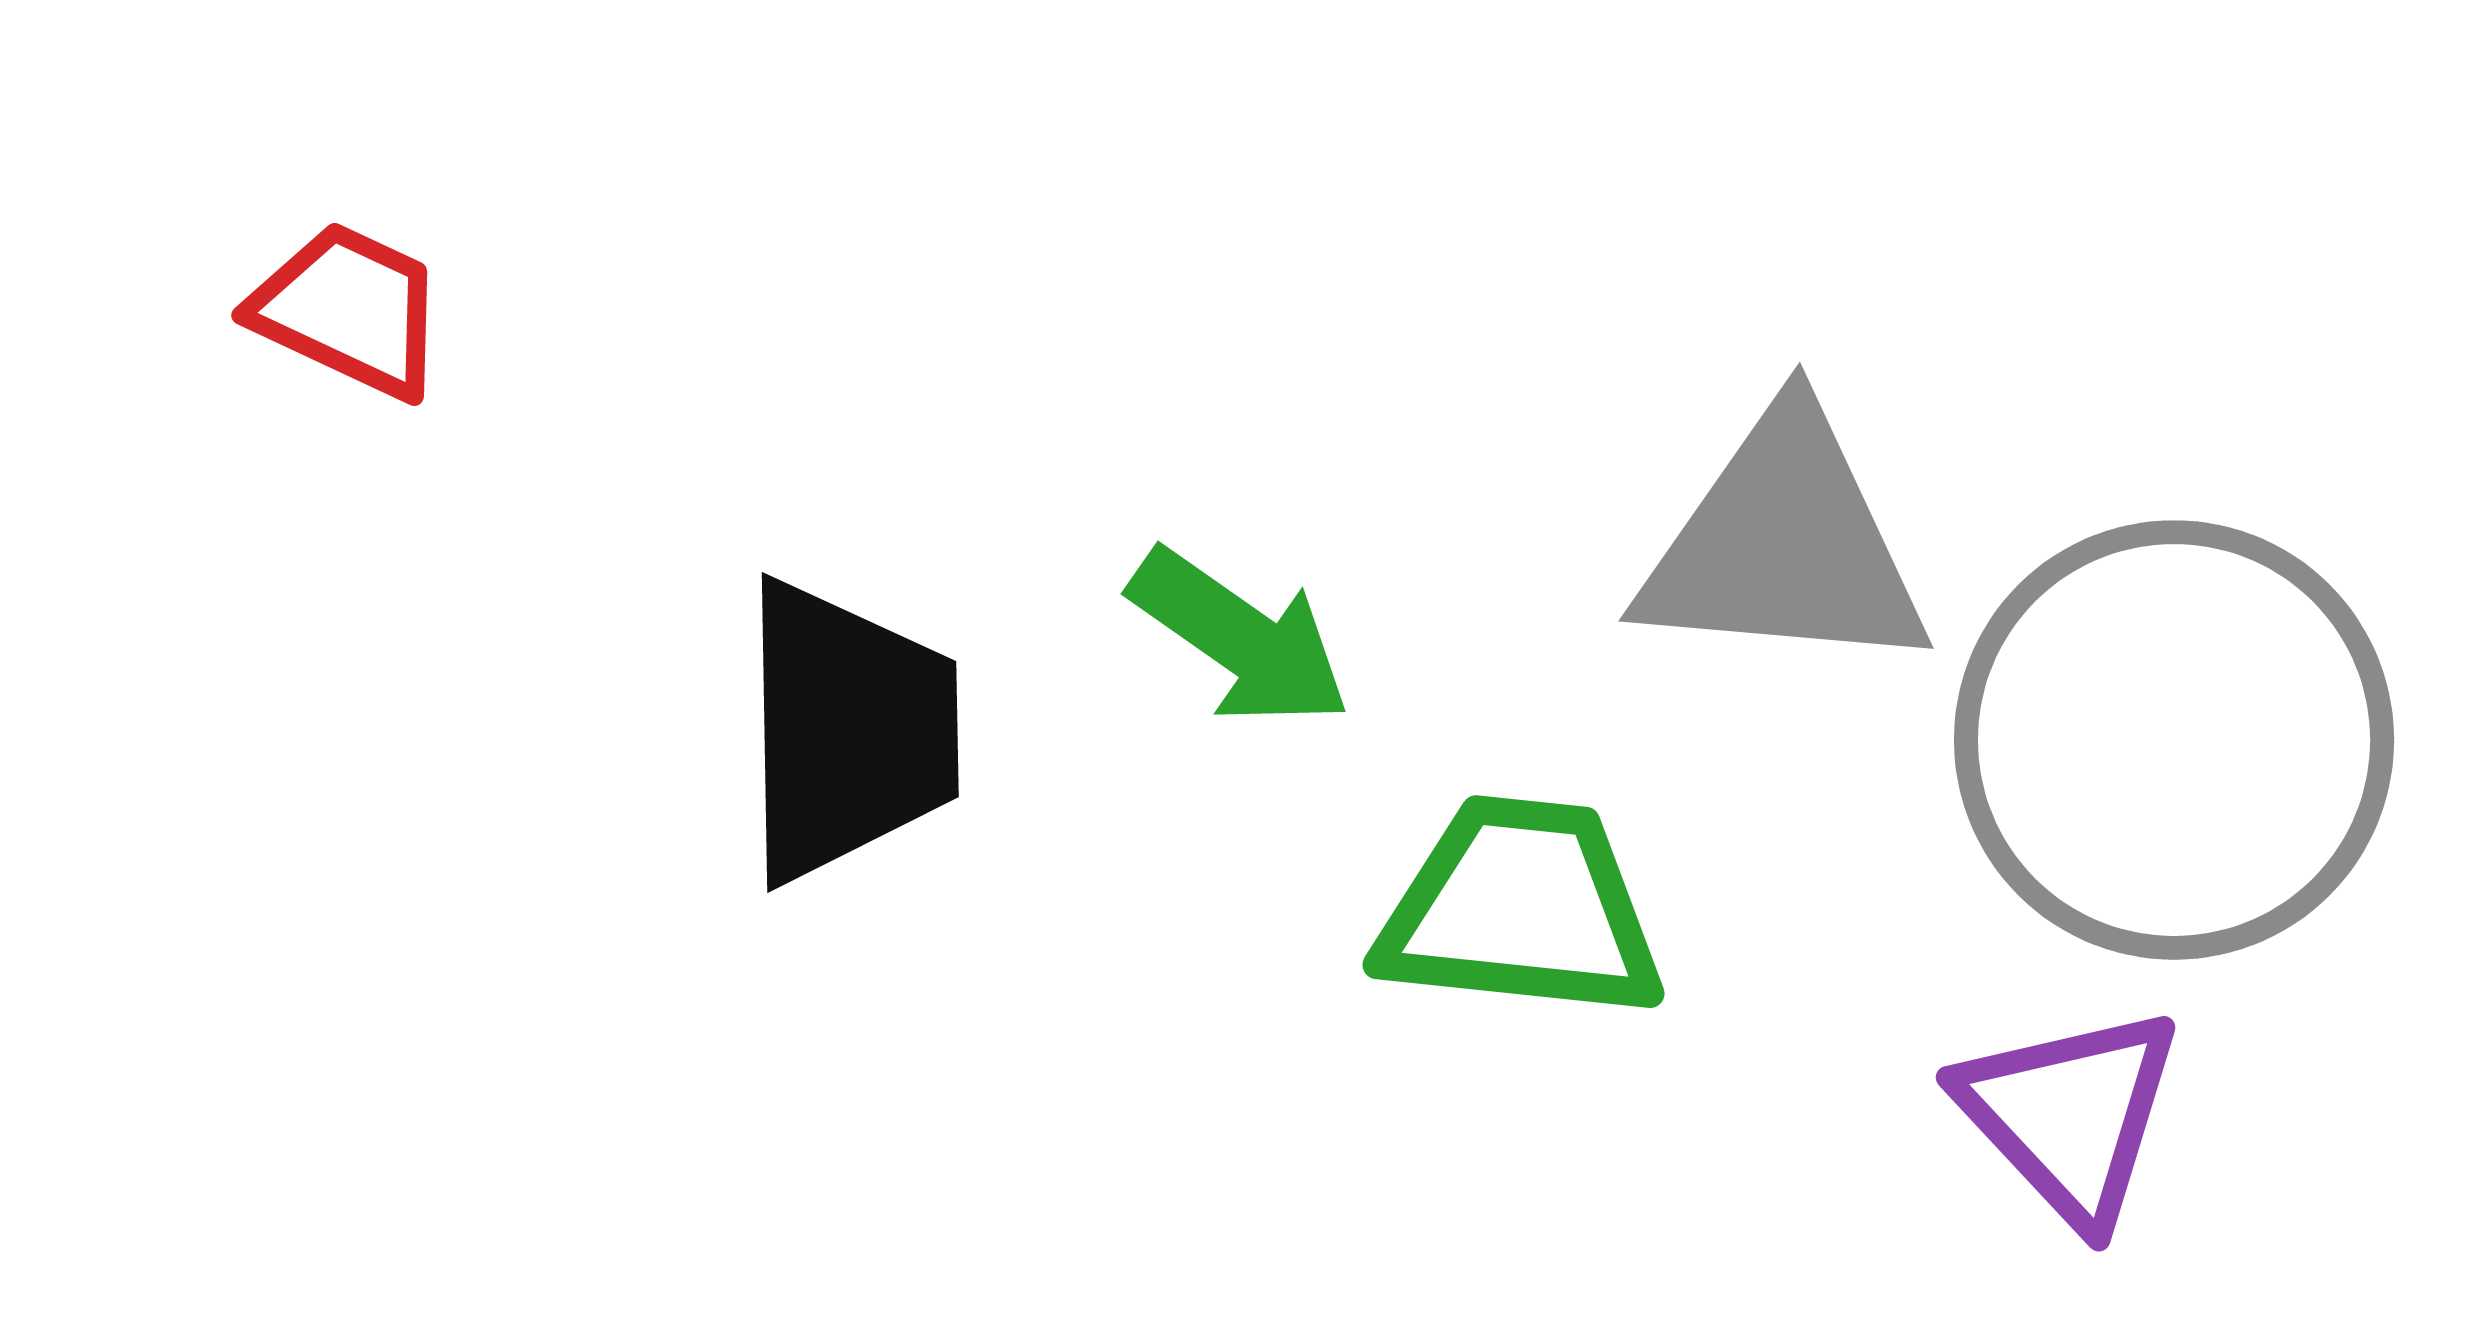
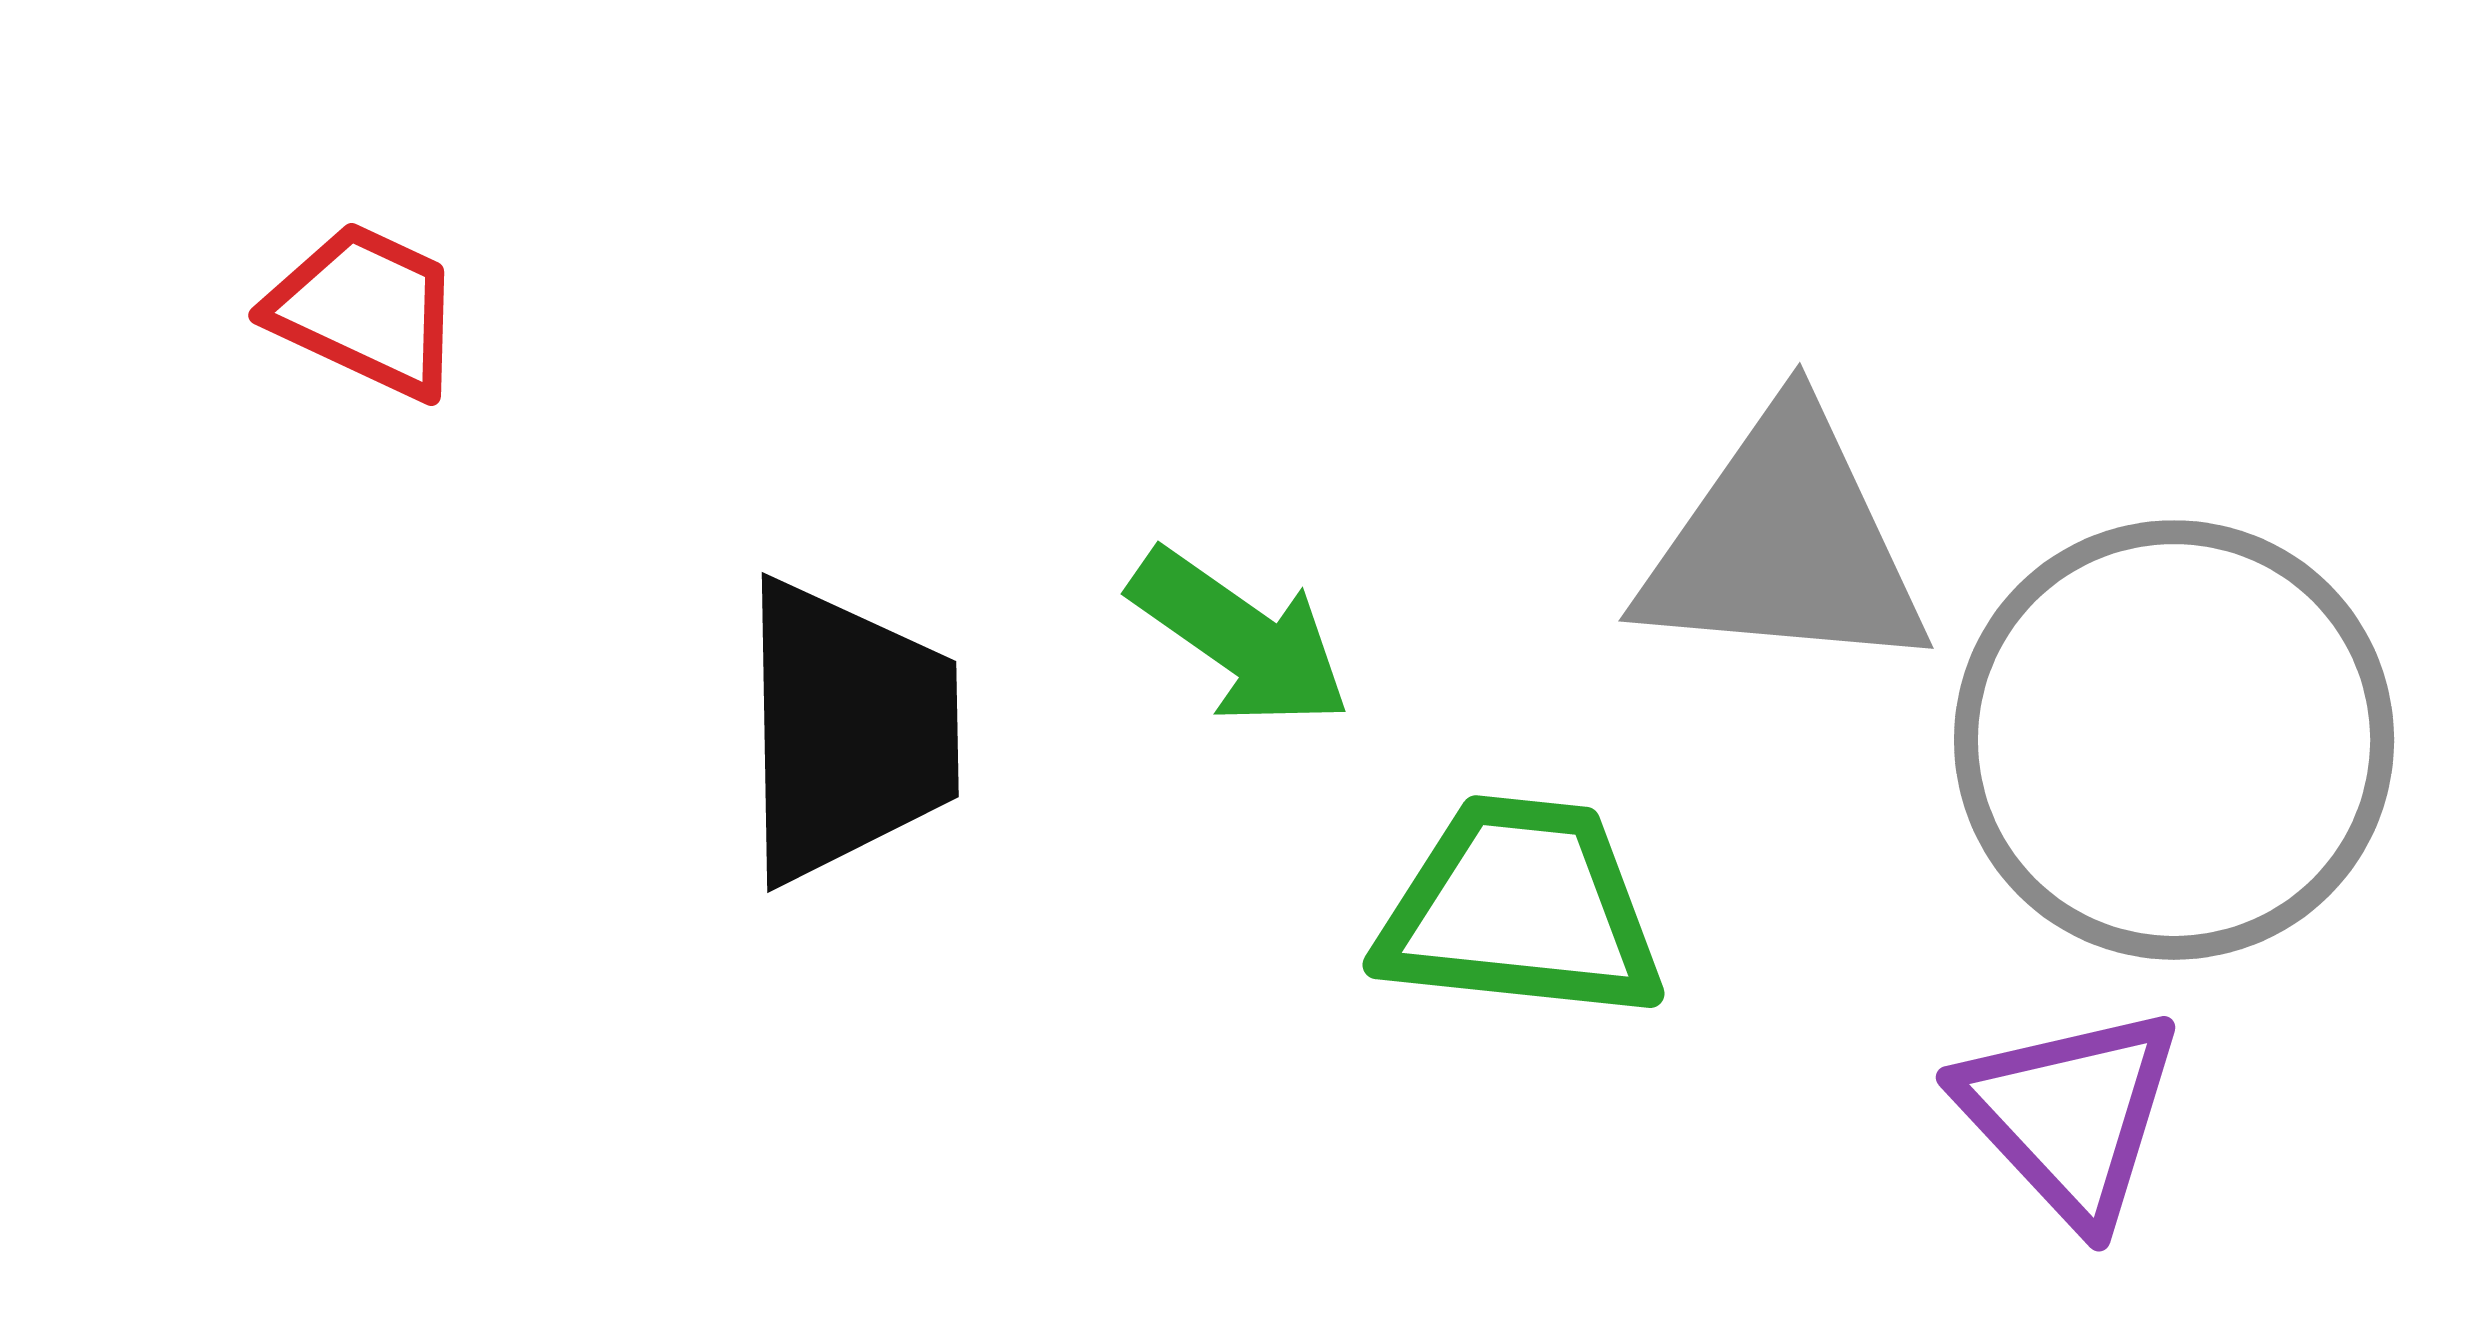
red trapezoid: moved 17 px right
